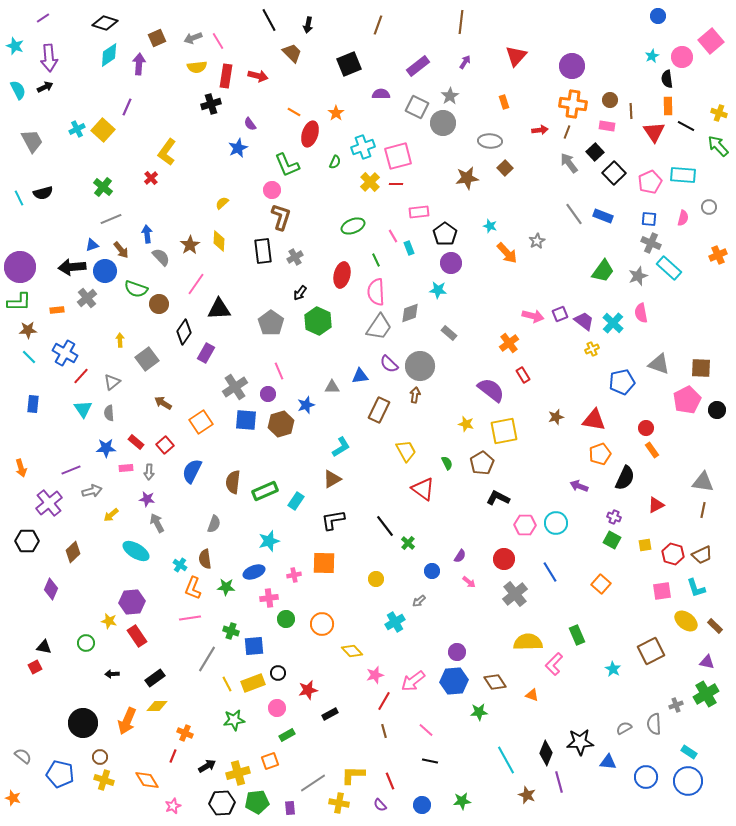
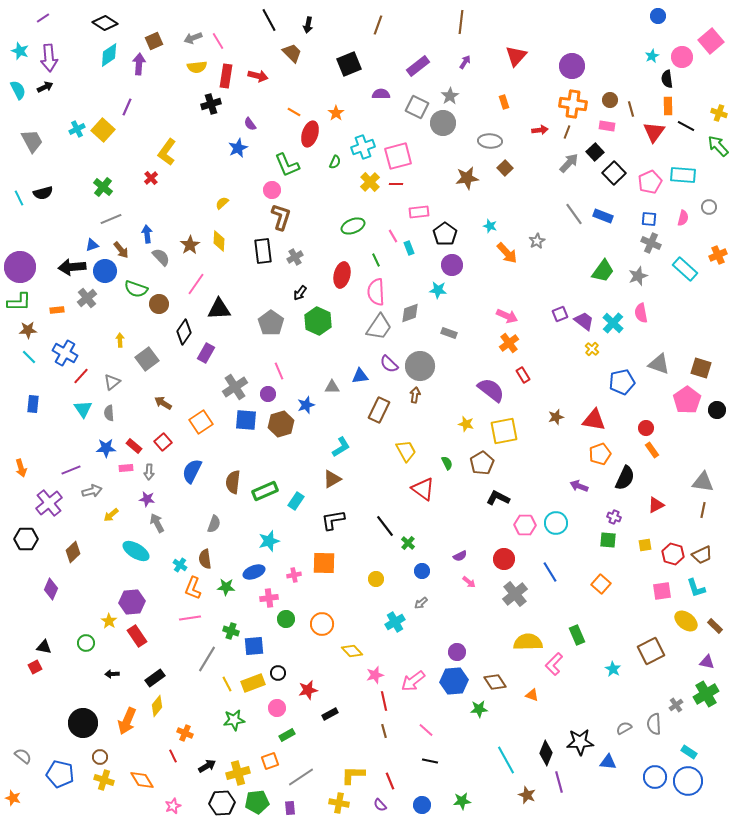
black diamond at (105, 23): rotated 15 degrees clockwise
brown square at (157, 38): moved 3 px left, 3 px down
cyan star at (15, 46): moved 5 px right, 5 px down
brown line at (631, 111): moved 2 px up; rotated 14 degrees counterclockwise
red triangle at (654, 132): rotated 10 degrees clockwise
gray arrow at (569, 163): rotated 80 degrees clockwise
purple circle at (451, 263): moved 1 px right, 2 px down
cyan rectangle at (669, 268): moved 16 px right, 1 px down
pink arrow at (533, 316): moved 26 px left; rotated 10 degrees clockwise
gray rectangle at (449, 333): rotated 21 degrees counterclockwise
yellow cross at (592, 349): rotated 24 degrees counterclockwise
brown square at (701, 368): rotated 15 degrees clockwise
pink pentagon at (687, 400): rotated 8 degrees counterclockwise
red rectangle at (136, 442): moved 2 px left, 4 px down
red square at (165, 445): moved 2 px left, 3 px up
green square at (612, 540): moved 4 px left; rotated 24 degrees counterclockwise
black hexagon at (27, 541): moved 1 px left, 2 px up
purple semicircle at (460, 556): rotated 32 degrees clockwise
blue circle at (432, 571): moved 10 px left
gray arrow at (419, 601): moved 2 px right, 2 px down
yellow star at (109, 621): rotated 21 degrees clockwise
red line at (384, 701): rotated 42 degrees counterclockwise
gray cross at (676, 705): rotated 16 degrees counterclockwise
yellow diamond at (157, 706): rotated 50 degrees counterclockwise
green star at (479, 712): moved 3 px up
red line at (173, 756): rotated 48 degrees counterclockwise
blue circle at (646, 777): moved 9 px right
orange diamond at (147, 780): moved 5 px left
gray line at (313, 783): moved 12 px left, 6 px up
